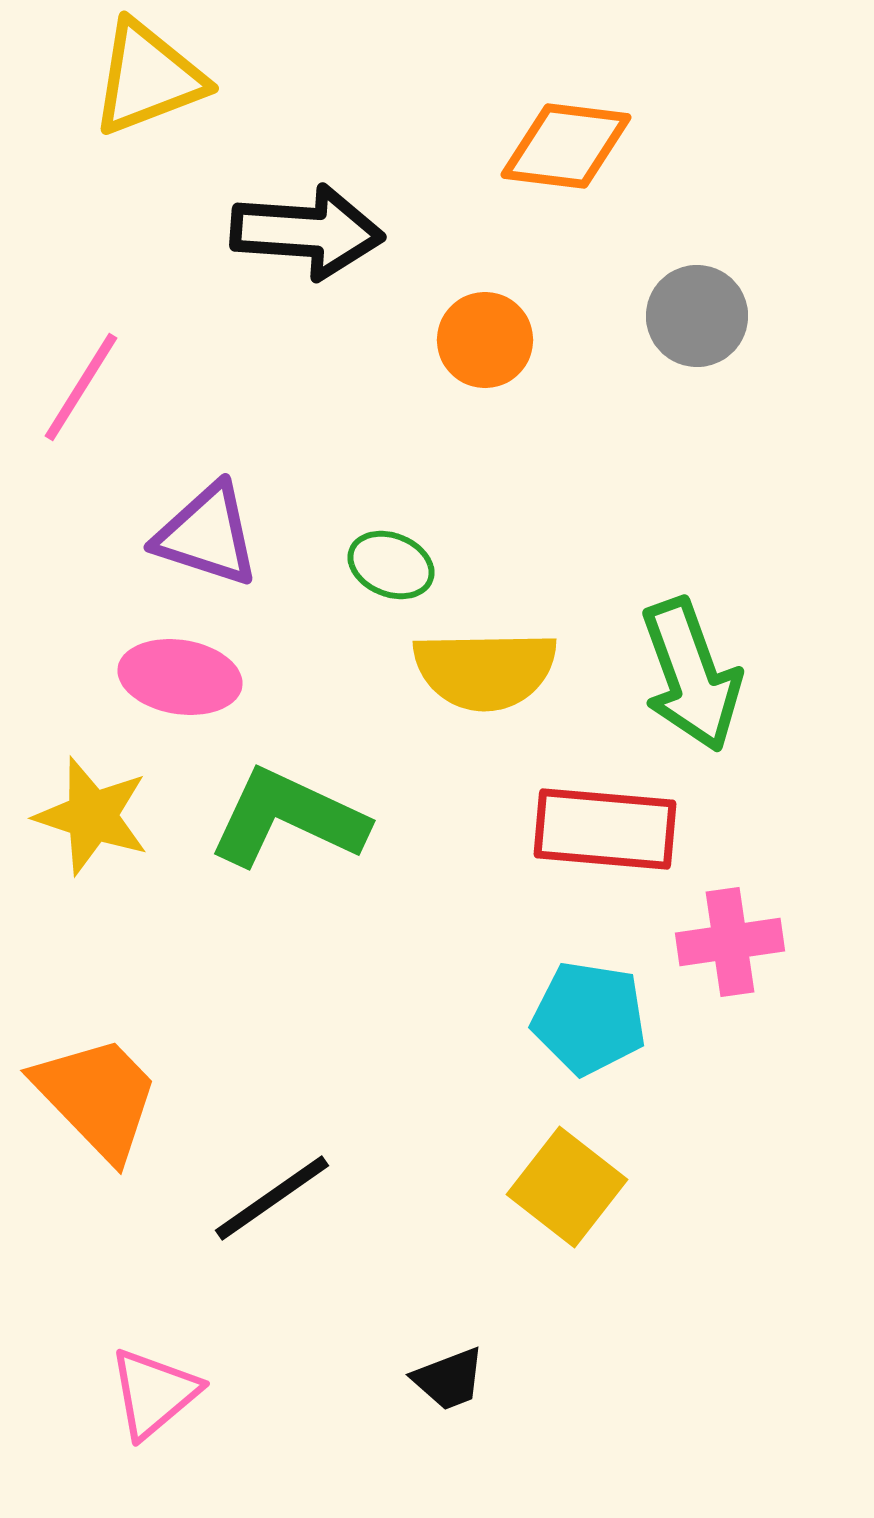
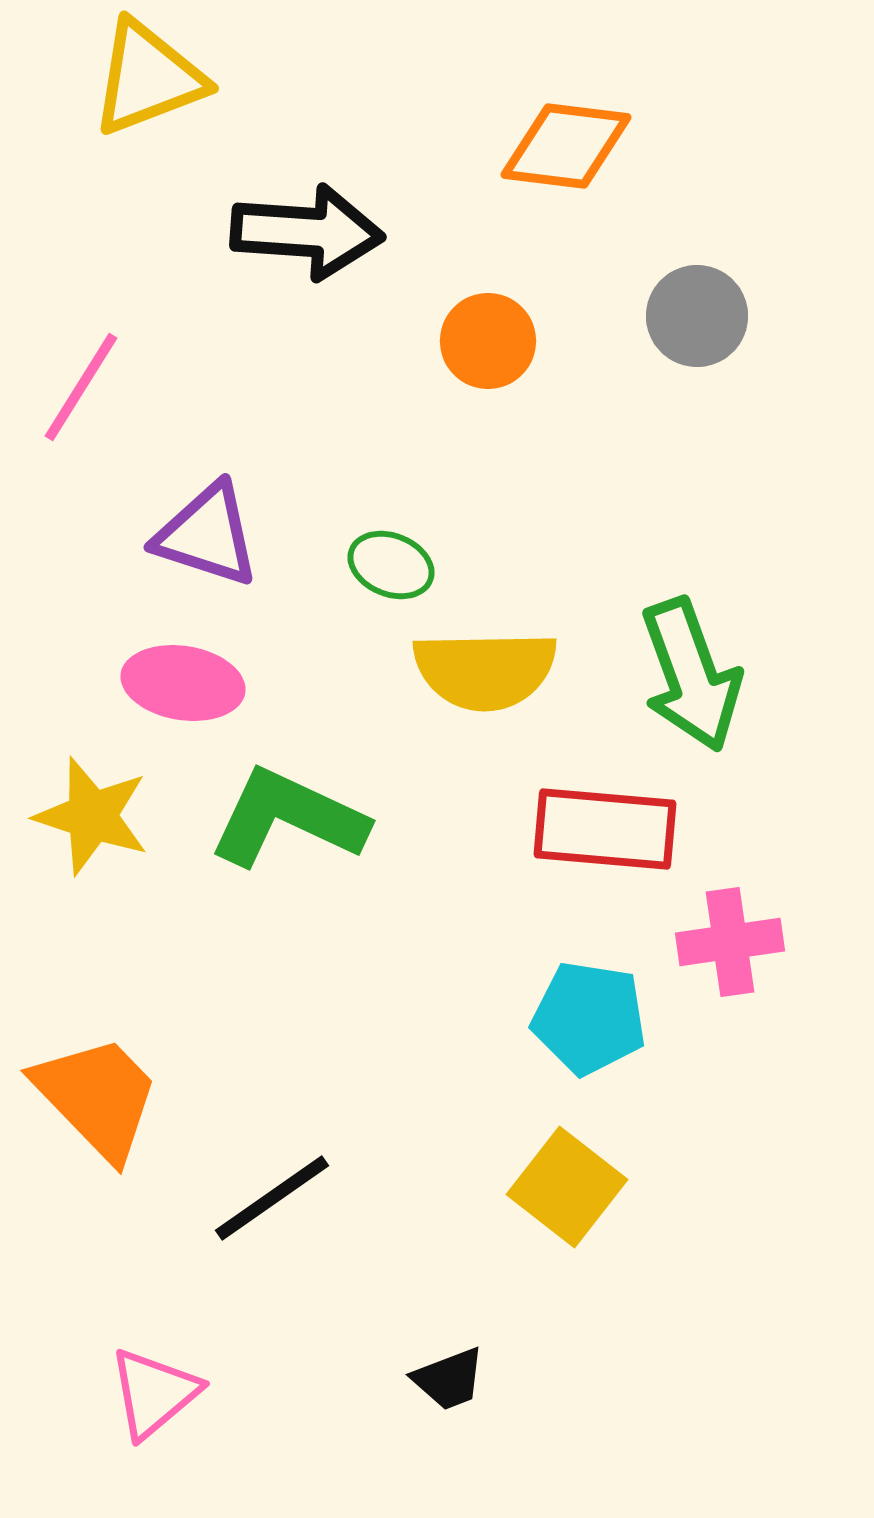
orange circle: moved 3 px right, 1 px down
pink ellipse: moved 3 px right, 6 px down
